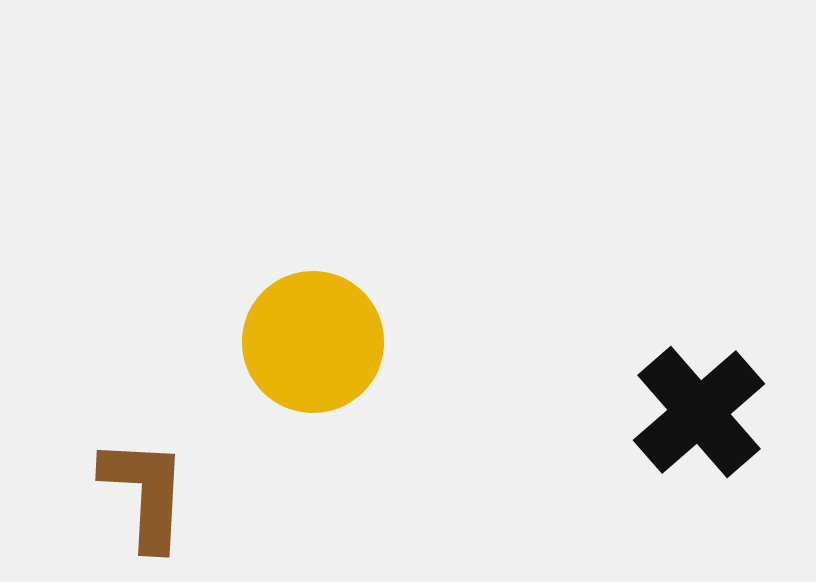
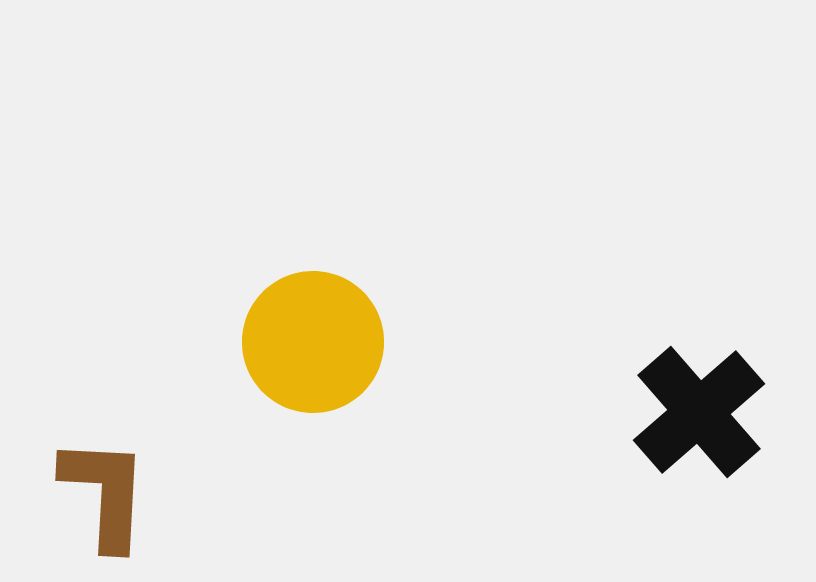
brown L-shape: moved 40 px left
